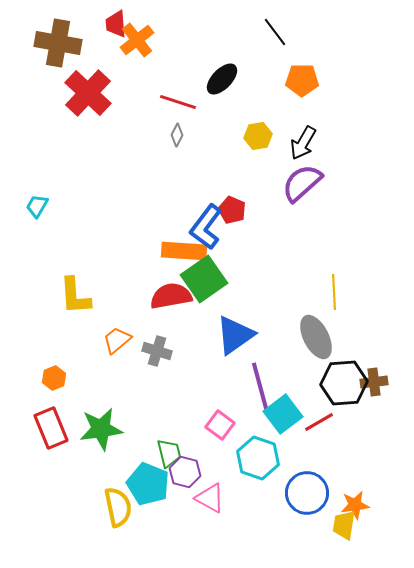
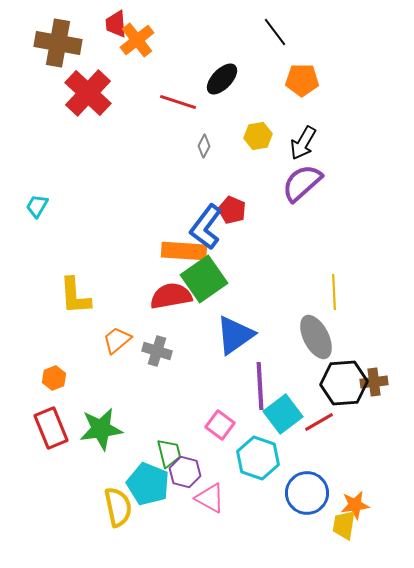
gray diamond at (177, 135): moved 27 px right, 11 px down
purple line at (260, 386): rotated 12 degrees clockwise
